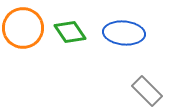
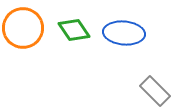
green diamond: moved 4 px right, 2 px up
gray rectangle: moved 8 px right
